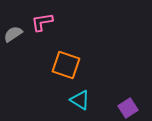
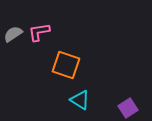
pink L-shape: moved 3 px left, 10 px down
